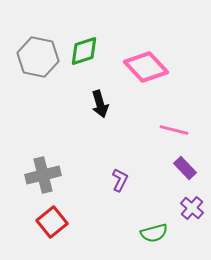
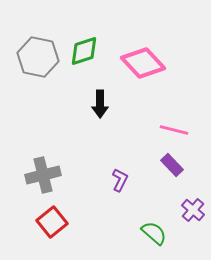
pink diamond: moved 3 px left, 4 px up
black arrow: rotated 16 degrees clockwise
purple rectangle: moved 13 px left, 3 px up
purple cross: moved 1 px right, 2 px down
green semicircle: rotated 124 degrees counterclockwise
